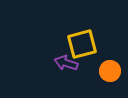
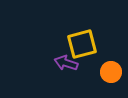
orange circle: moved 1 px right, 1 px down
